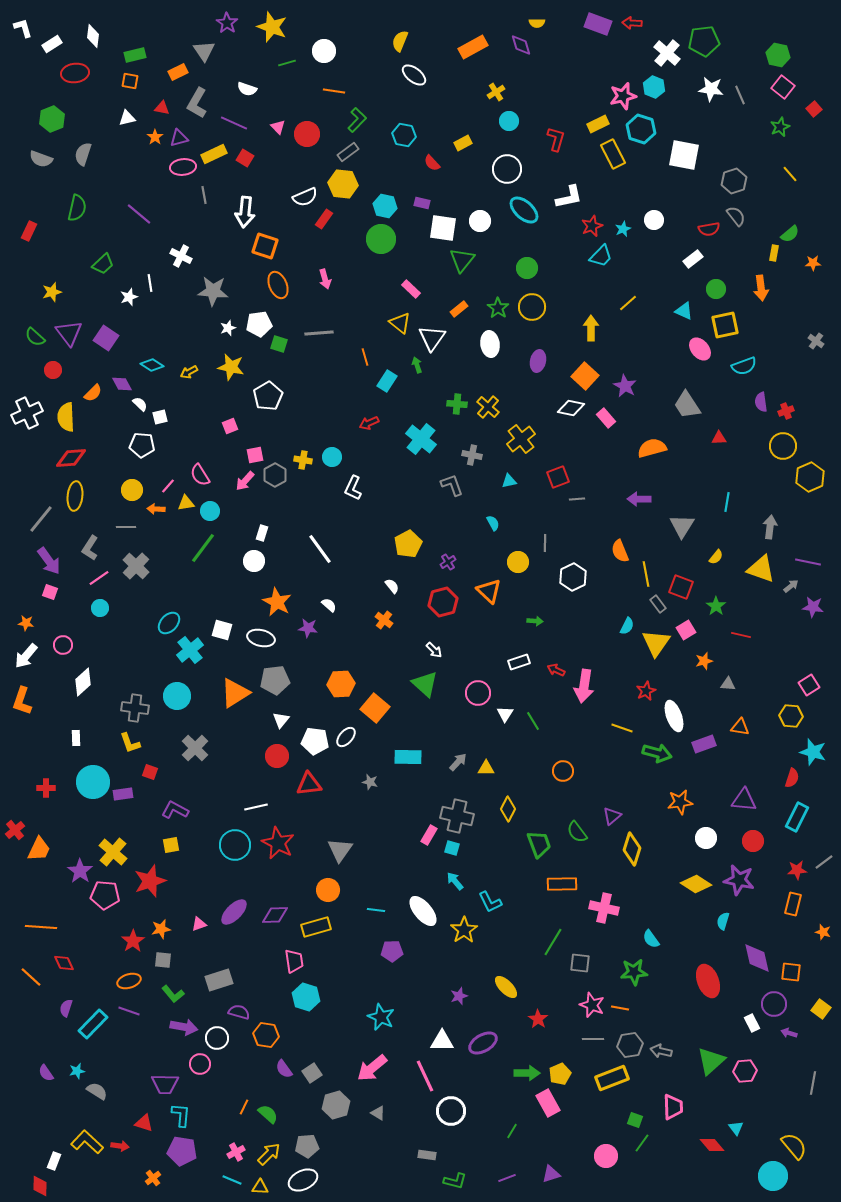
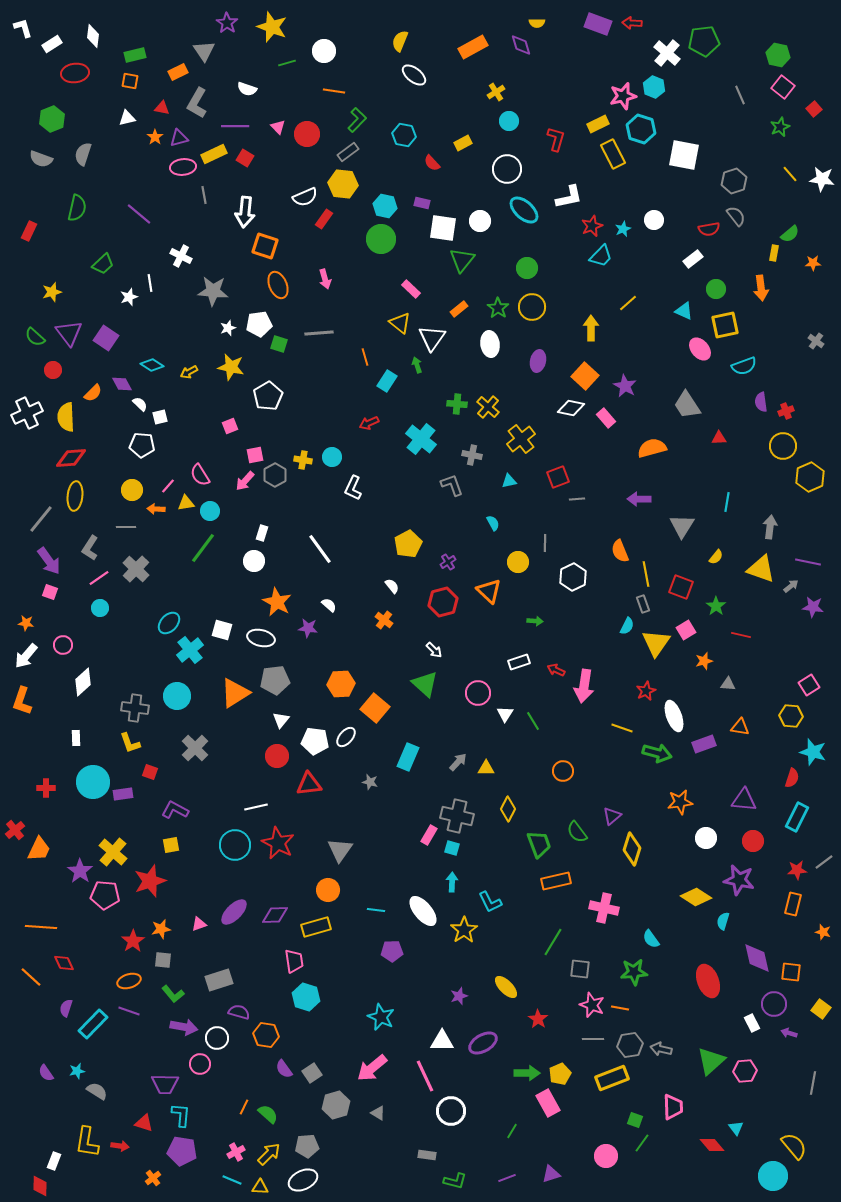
white star at (711, 89): moved 111 px right, 90 px down
purple line at (234, 123): moved 1 px right, 3 px down; rotated 24 degrees counterclockwise
gray cross at (136, 566): moved 3 px down
gray rectangle at (658, 604): moved 15 px left; rotated 18 degrees clockwise
cyan rectangle at (408, 757): rotated 68 degrees counterclockwise
cyan arrow at (455, 881): moved 3 px left, 1 px down; rotated 42 degrees clockwise
orange rectangle at (562, 884): moved 6 px left, 3 px up; rotated 12 degrees counterclockwise
yellow diamond at (696, 884): moved 13 px down
gray square at (580, 963): moved 6 px down
gray arrow at (661, 1051): moved 2 px up
yellow L-shape at (87, 1142): rotated 124 degrees counterclockwise
